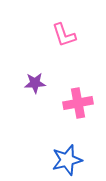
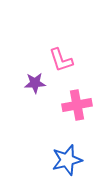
pink L-shape: moved 3 px left, 25 px down
pink cross: moved 1 px left, 2 px down
